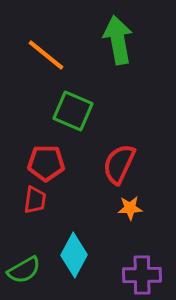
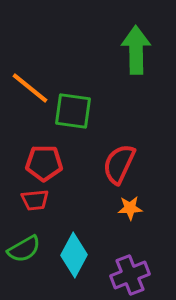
green arrow: moved 18 px right, 10 px down; rotated 9 degrees clockwise
orange line: moved 16 px left, 33 px down
green square: rotated 15 degrees counterclockwise
red pentagon: moved 2 px left
red trapezoid: rotated 76 degrees clockwise
green semicircle: moved 21 px up
purple cross: moved 12 px left; rotated 21 degrees counterclockwise
